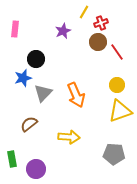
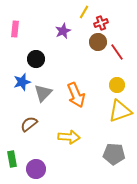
blue star: moved 1 px left, 4 px down
